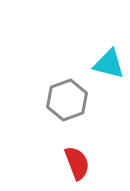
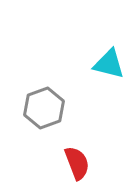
gray hexagon: moved 23 px left, 8 px down
